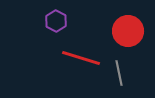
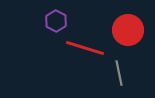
red circle: moved 1 px up
red line: moved 4 px right, 10 px up
